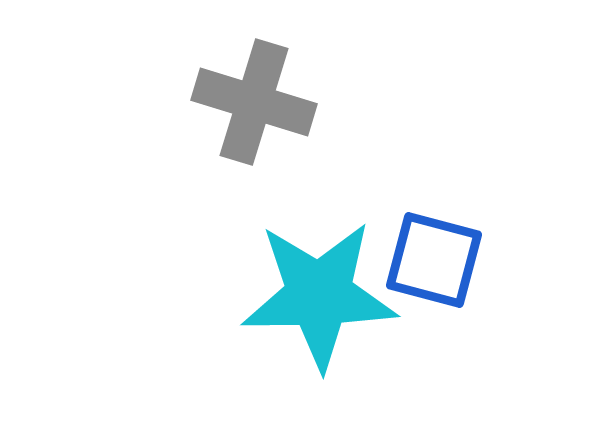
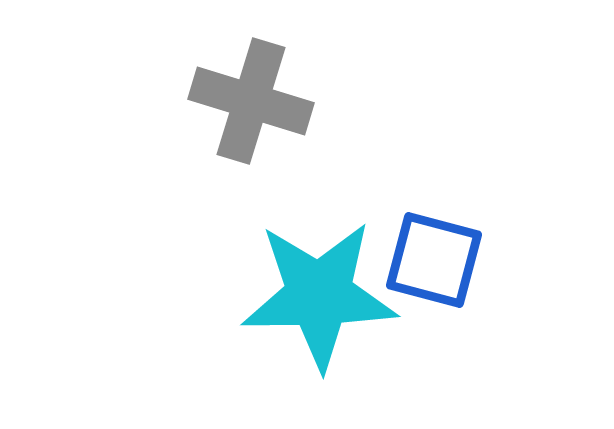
gray cross: moved 3 px left, 1 px up
